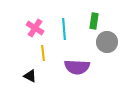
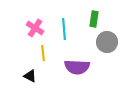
green rectangle: moved 2 px up
